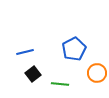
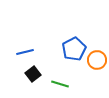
orange circle: moved 13 px up
green line: rotated 12 degrees clockwise
